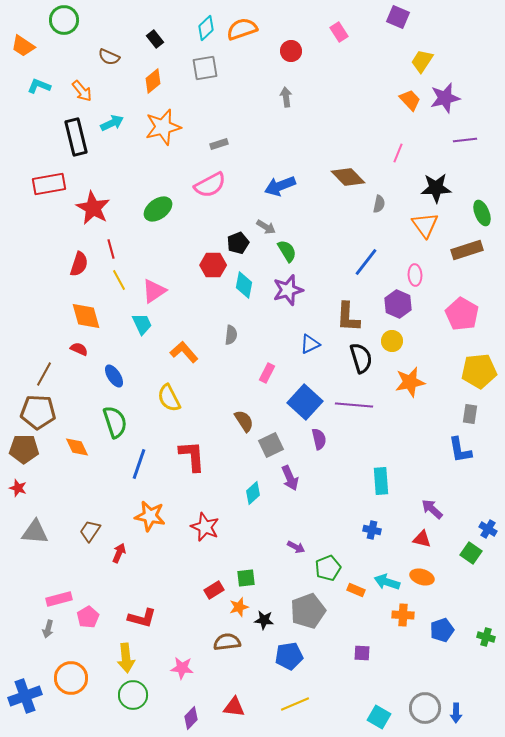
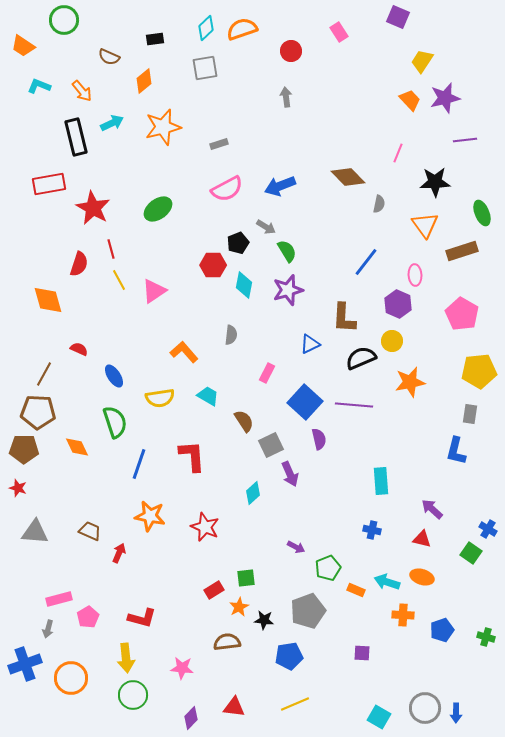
black rectangle at (155, 39): rotated 60 degrees counterclockwise
orange diamond at (153, 81): moved 9 px left
pink semicircle at (210, 185): moved 17 px right, 4 px down
black star at (436, 188): moved 1 px left, 6 px up
brown rectangle at (467, 250): moved 5 px left, 1 px down
orange diamond at (86, 316): moved 38 px left, 16 px up
brown L-shape at (348, 317): moved 4 px left, 1 px down
cyan trapezoid at (142, 324): moved 66 px right, 72 px down; rotated 35 degrees counterclockwise
black semicircle at (361, 358): rotated 96 degrees counterclockwise
yellow semicircle at (169, 398): moved 9 px left; rotated 72 degrees counterclockwise
blue L-shape at (460, 450): moved 4 px left, 1 px down; rotated 24 degrees clockwise
purple arrow at (290, 478): moved 4 px up
brown trapezoid at (90, 531): rotated 80 degrees clockwise
orange star at (239, 607): rotated 12 degrees counterclockwise
blue cross at (25, 696): moved 32 px up
